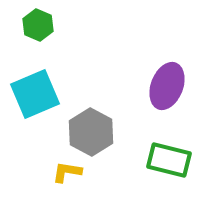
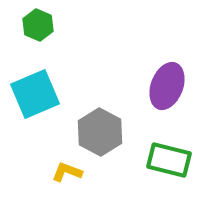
gray hexagon: moved 9 px right
yellow L-shape: rotated 12 degrees clockwise
